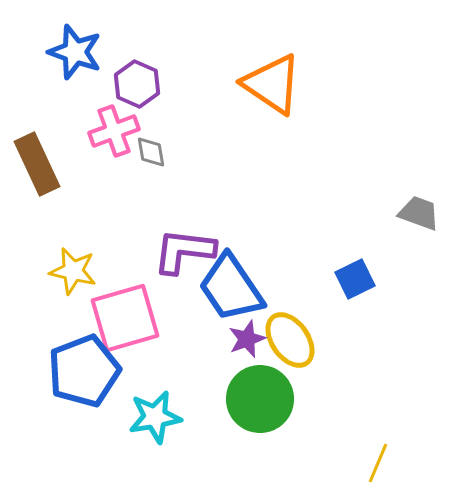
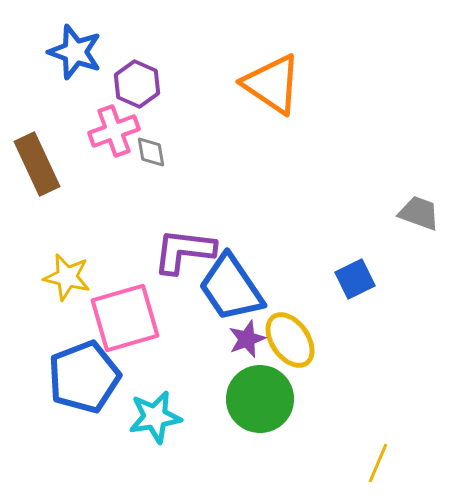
yellow star: moved 6 px left, 6 px down
blue pentagon: moved 6 px down
